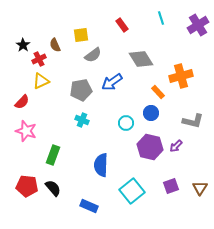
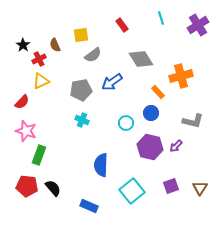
green rectangle: moved 14 px left
